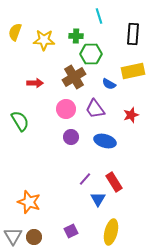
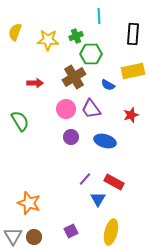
cyan line: rotated 14 degrees clockwise
green cross: rotated 24 degrees counterclockwise
yellow star: moved 4 px right
blue semicircle: moved 1 px left, 1 px down
purple trapezoid: moved 4 px left
red rectangle: rotated 30 degrees counterclockwise
orange star: moved 1 px down
